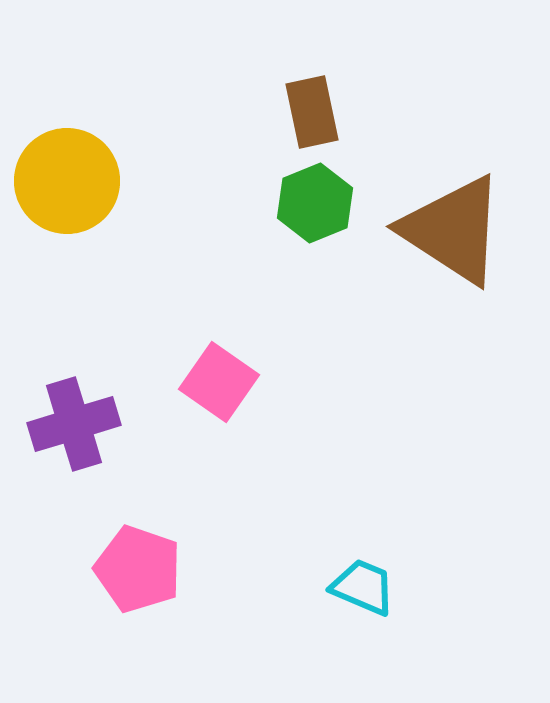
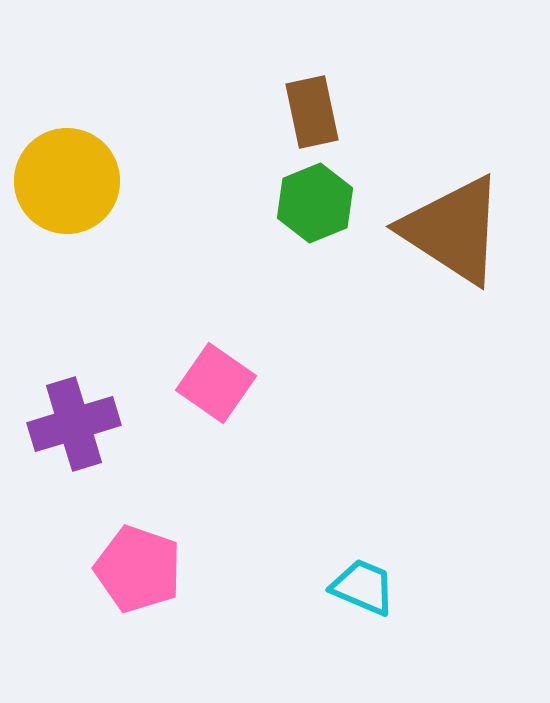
pink square: moved 3 px left, 1 px down
